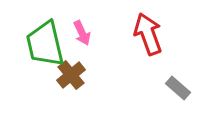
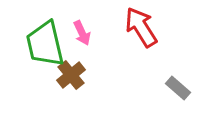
red arrow: moved 7 px left, 7 px up; rotated 12 degrees counterclockwise
